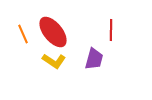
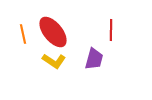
orange line: rotated 12 degrees clockwise
